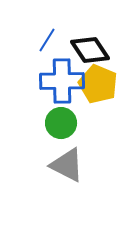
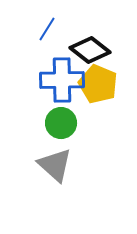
blue line: moved 11 px up
black diamond: rotated 18 degrees counterclockwise
blue cross: moved 1 px up
gray triangle: moved 12 px left; rotated 15 degrees clockwise
